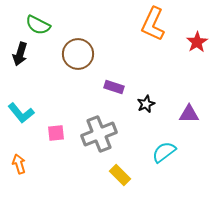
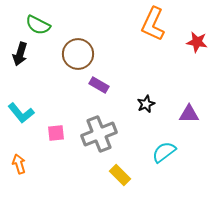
red star: rotated 30 degrees counterclockwise
purple rectangle: moved 15 px left, 2 px up; rotated 12 degrees clockwise
